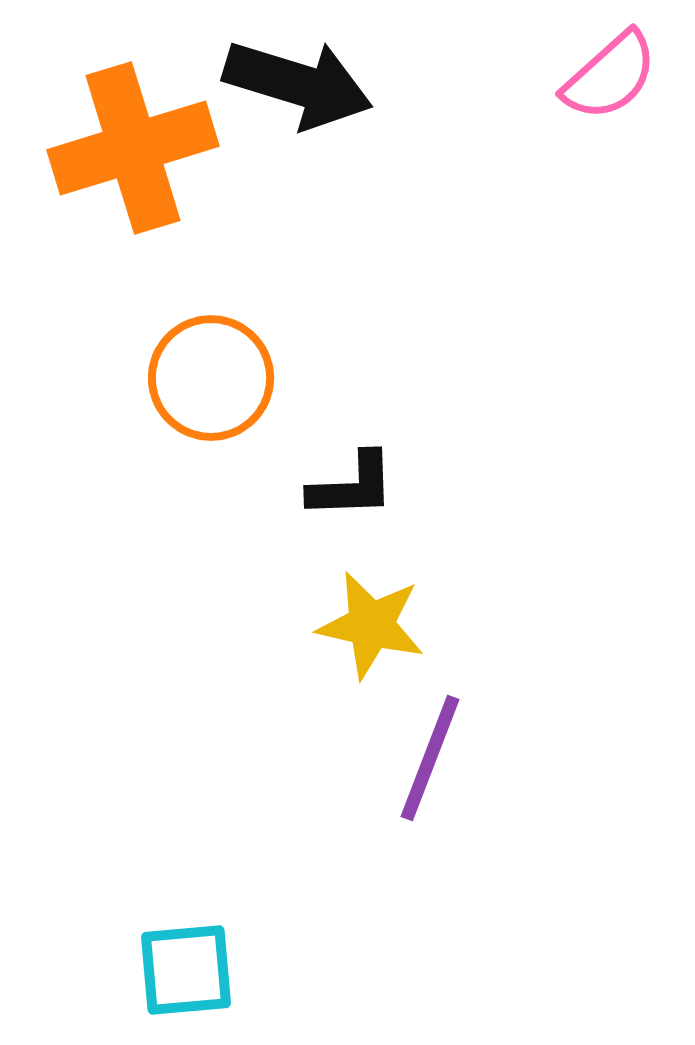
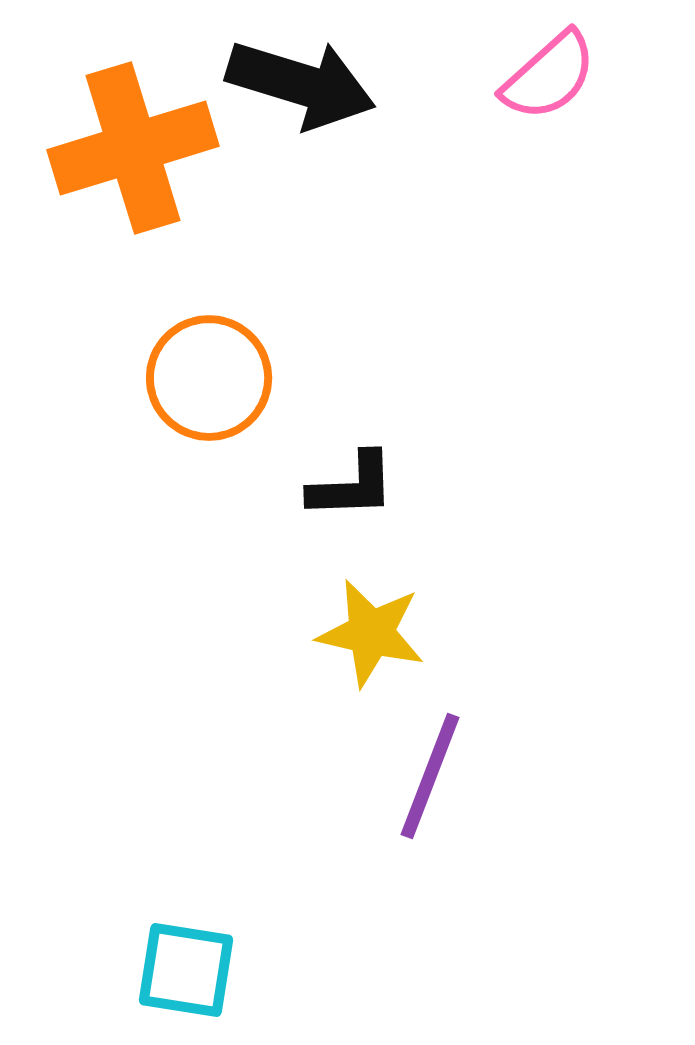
pink semicircle: moved 61 px left
black arrow: moved 3 px right
orange circle: moved 2 px left
yellow star: moved 8 px down
purple line: moved 18 px down
cyan square: rotated 14 degrees clockwise
